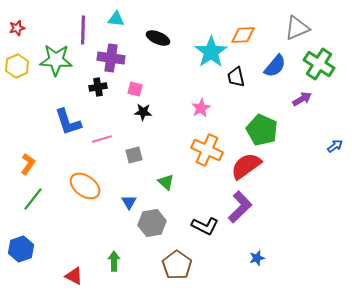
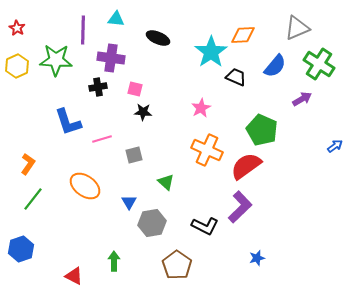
red star: rotated 28 degrees counterclockwise
black trapezoid: rotated 125 degrees clockwise
